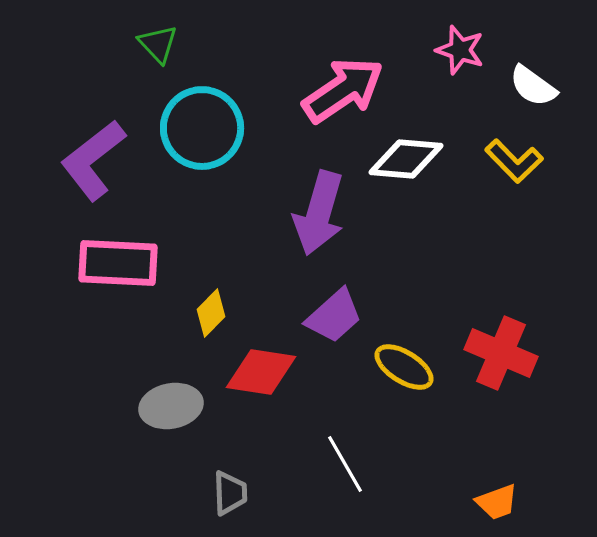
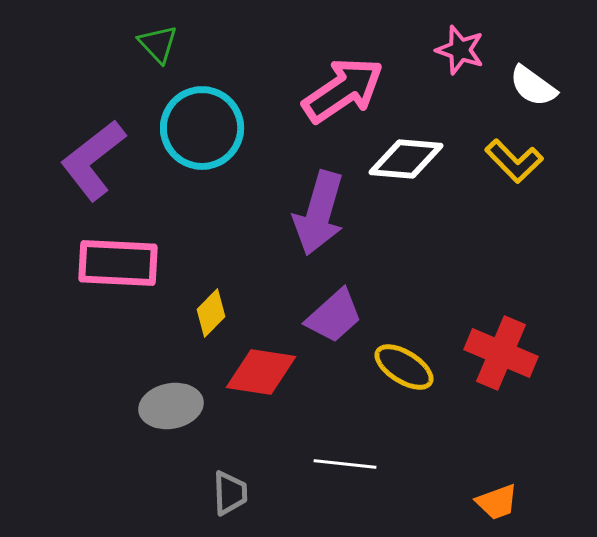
white line: rotated 54 degrees counterclockwise
